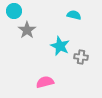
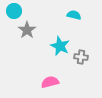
pink semicircle: moved 5 px right
